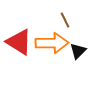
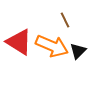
orange arrow: moved 3 px down; rotated 24 degrees clockwise
